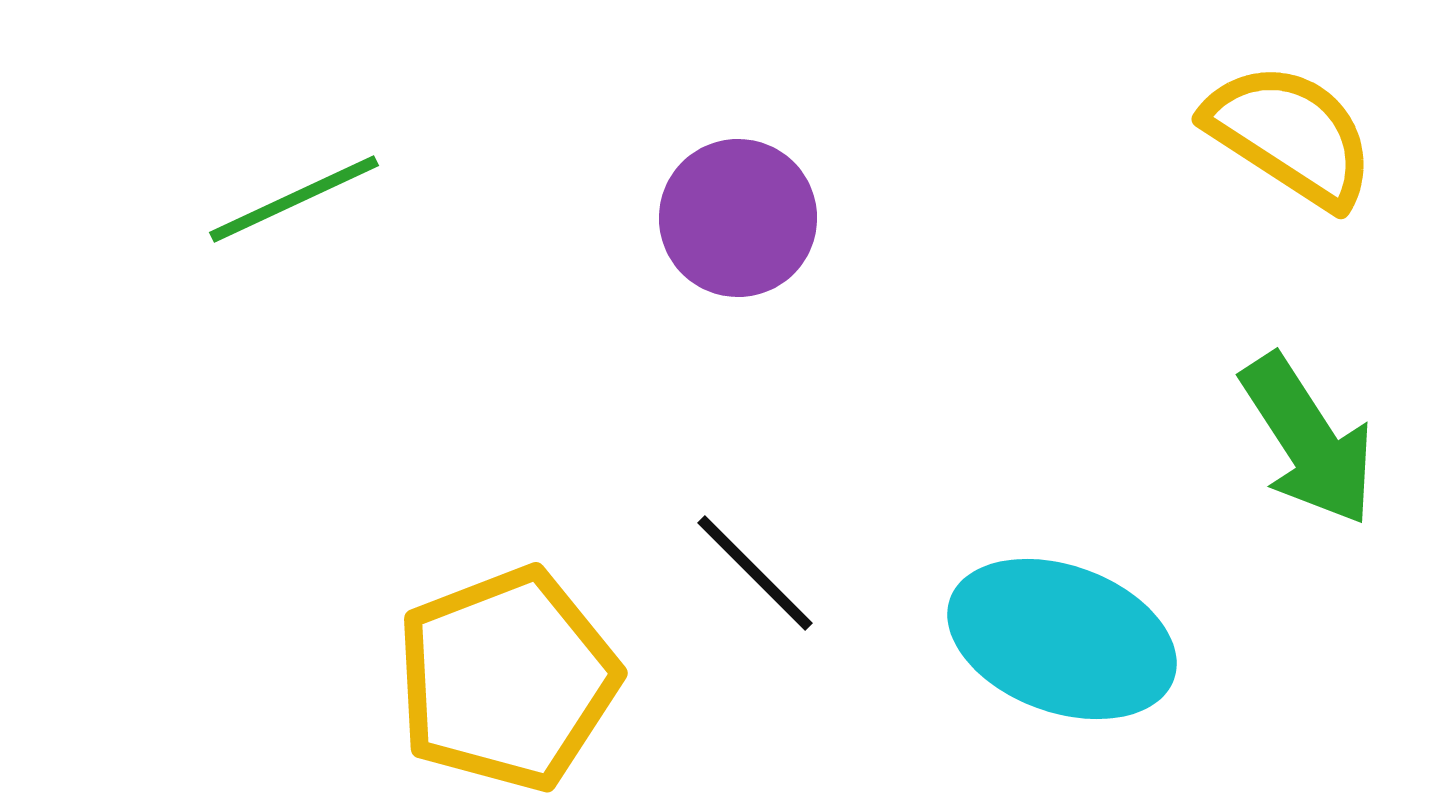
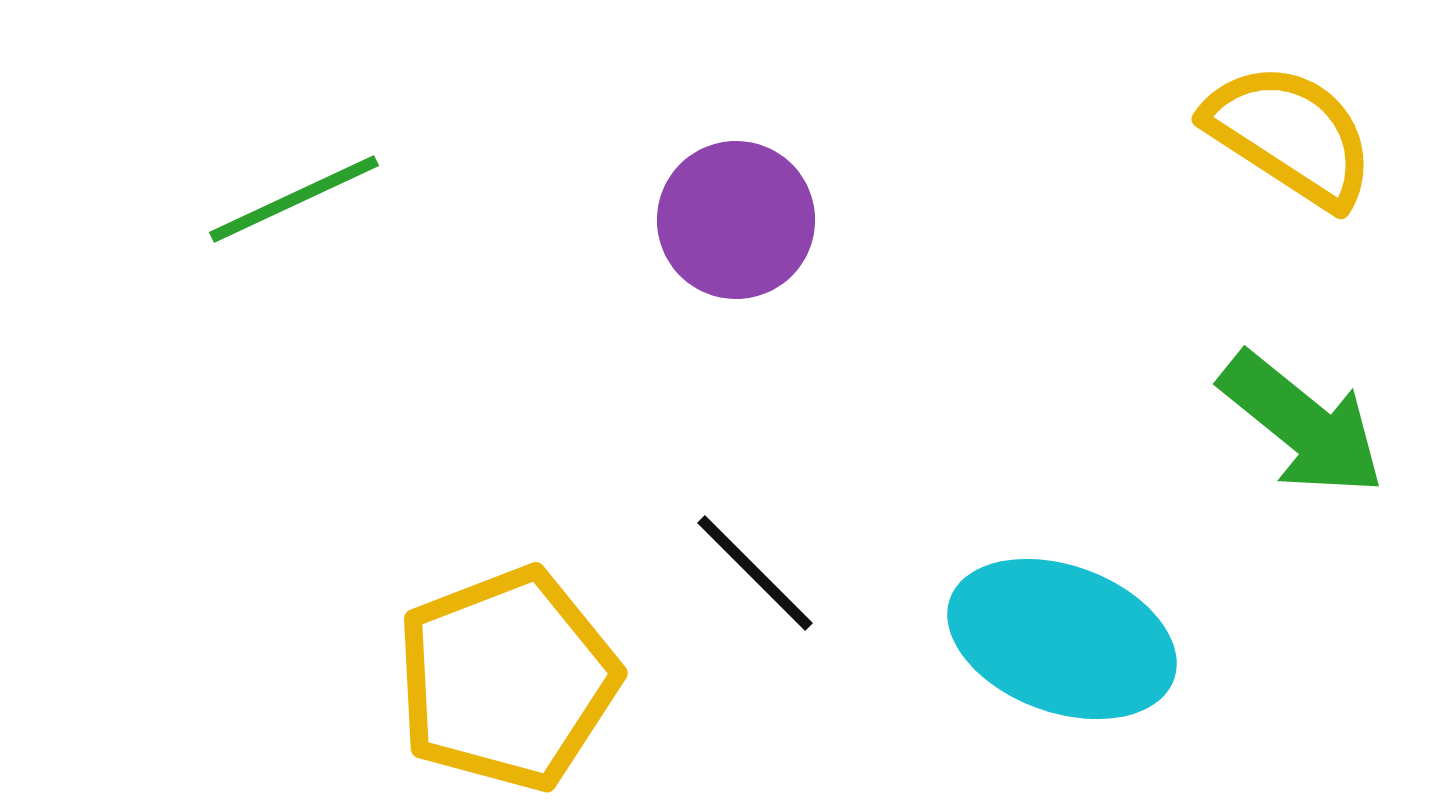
purple circle: moved 2 px left, 2 px down
green arrow: moved 6 px left, 16 px up; rotated 18 degrees counterclockwise
